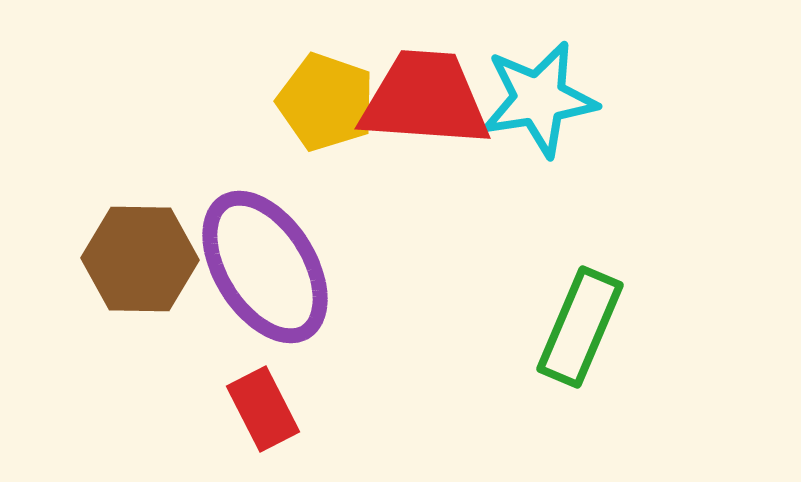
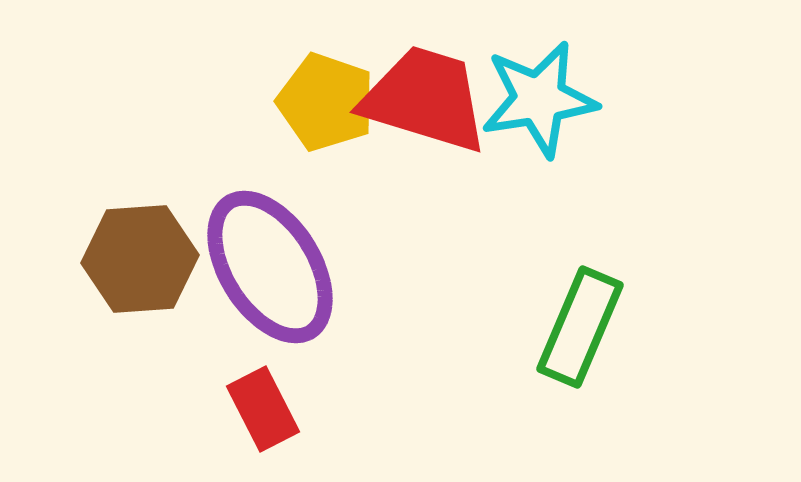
red trapezoid: rotated 13 degrees clockwise
brown hexagon: rotated 5 degrees counterclockwise
purple ellipse: moved 5 px right
